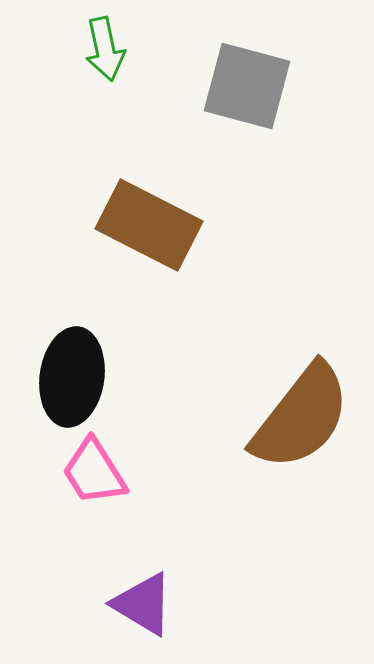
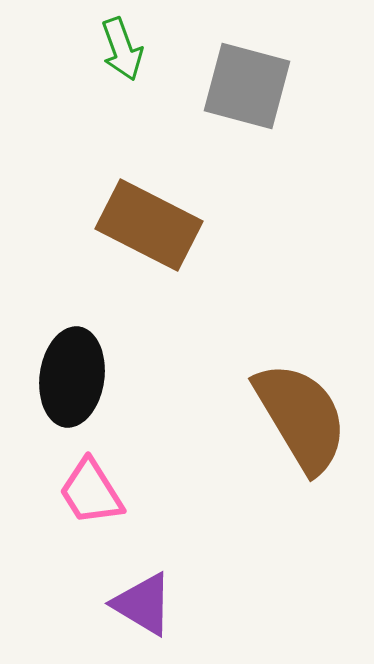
green arrow: moved 17 px right; rotated 8 degrees counterclockwise
brown semicircle: rotated 69 degrees counterclockwise
pink trapezoid: moved 3 px left, 20 px down
